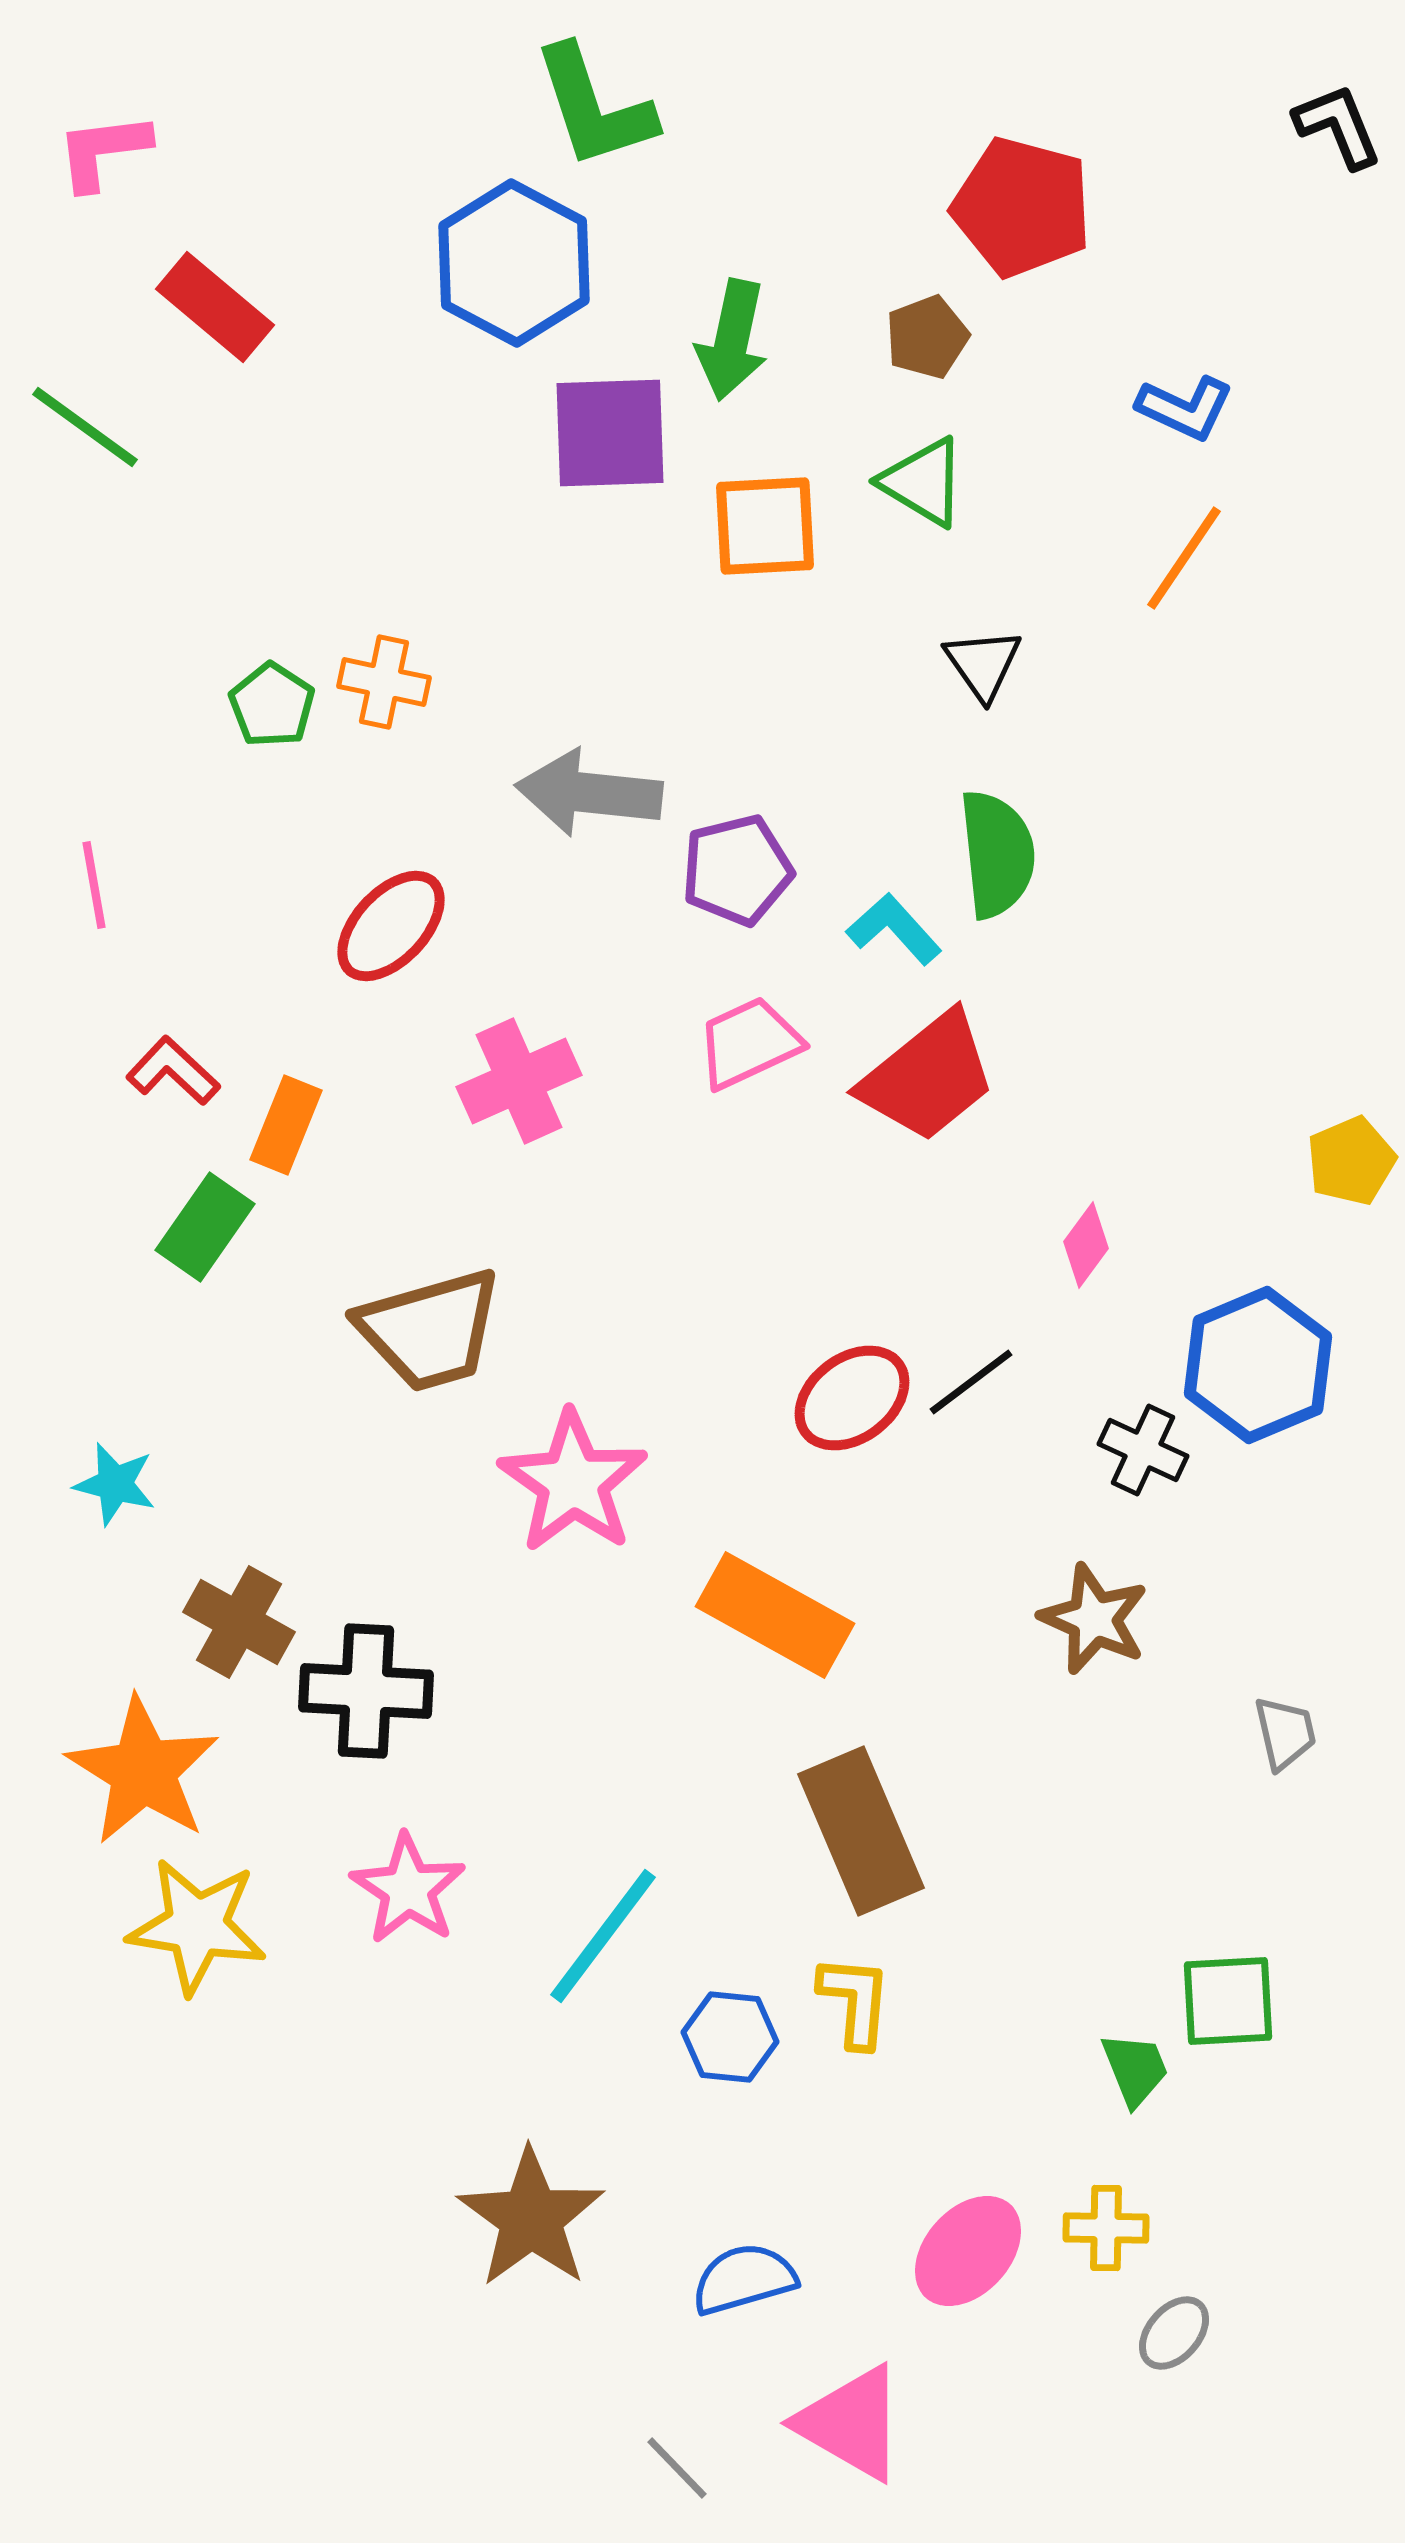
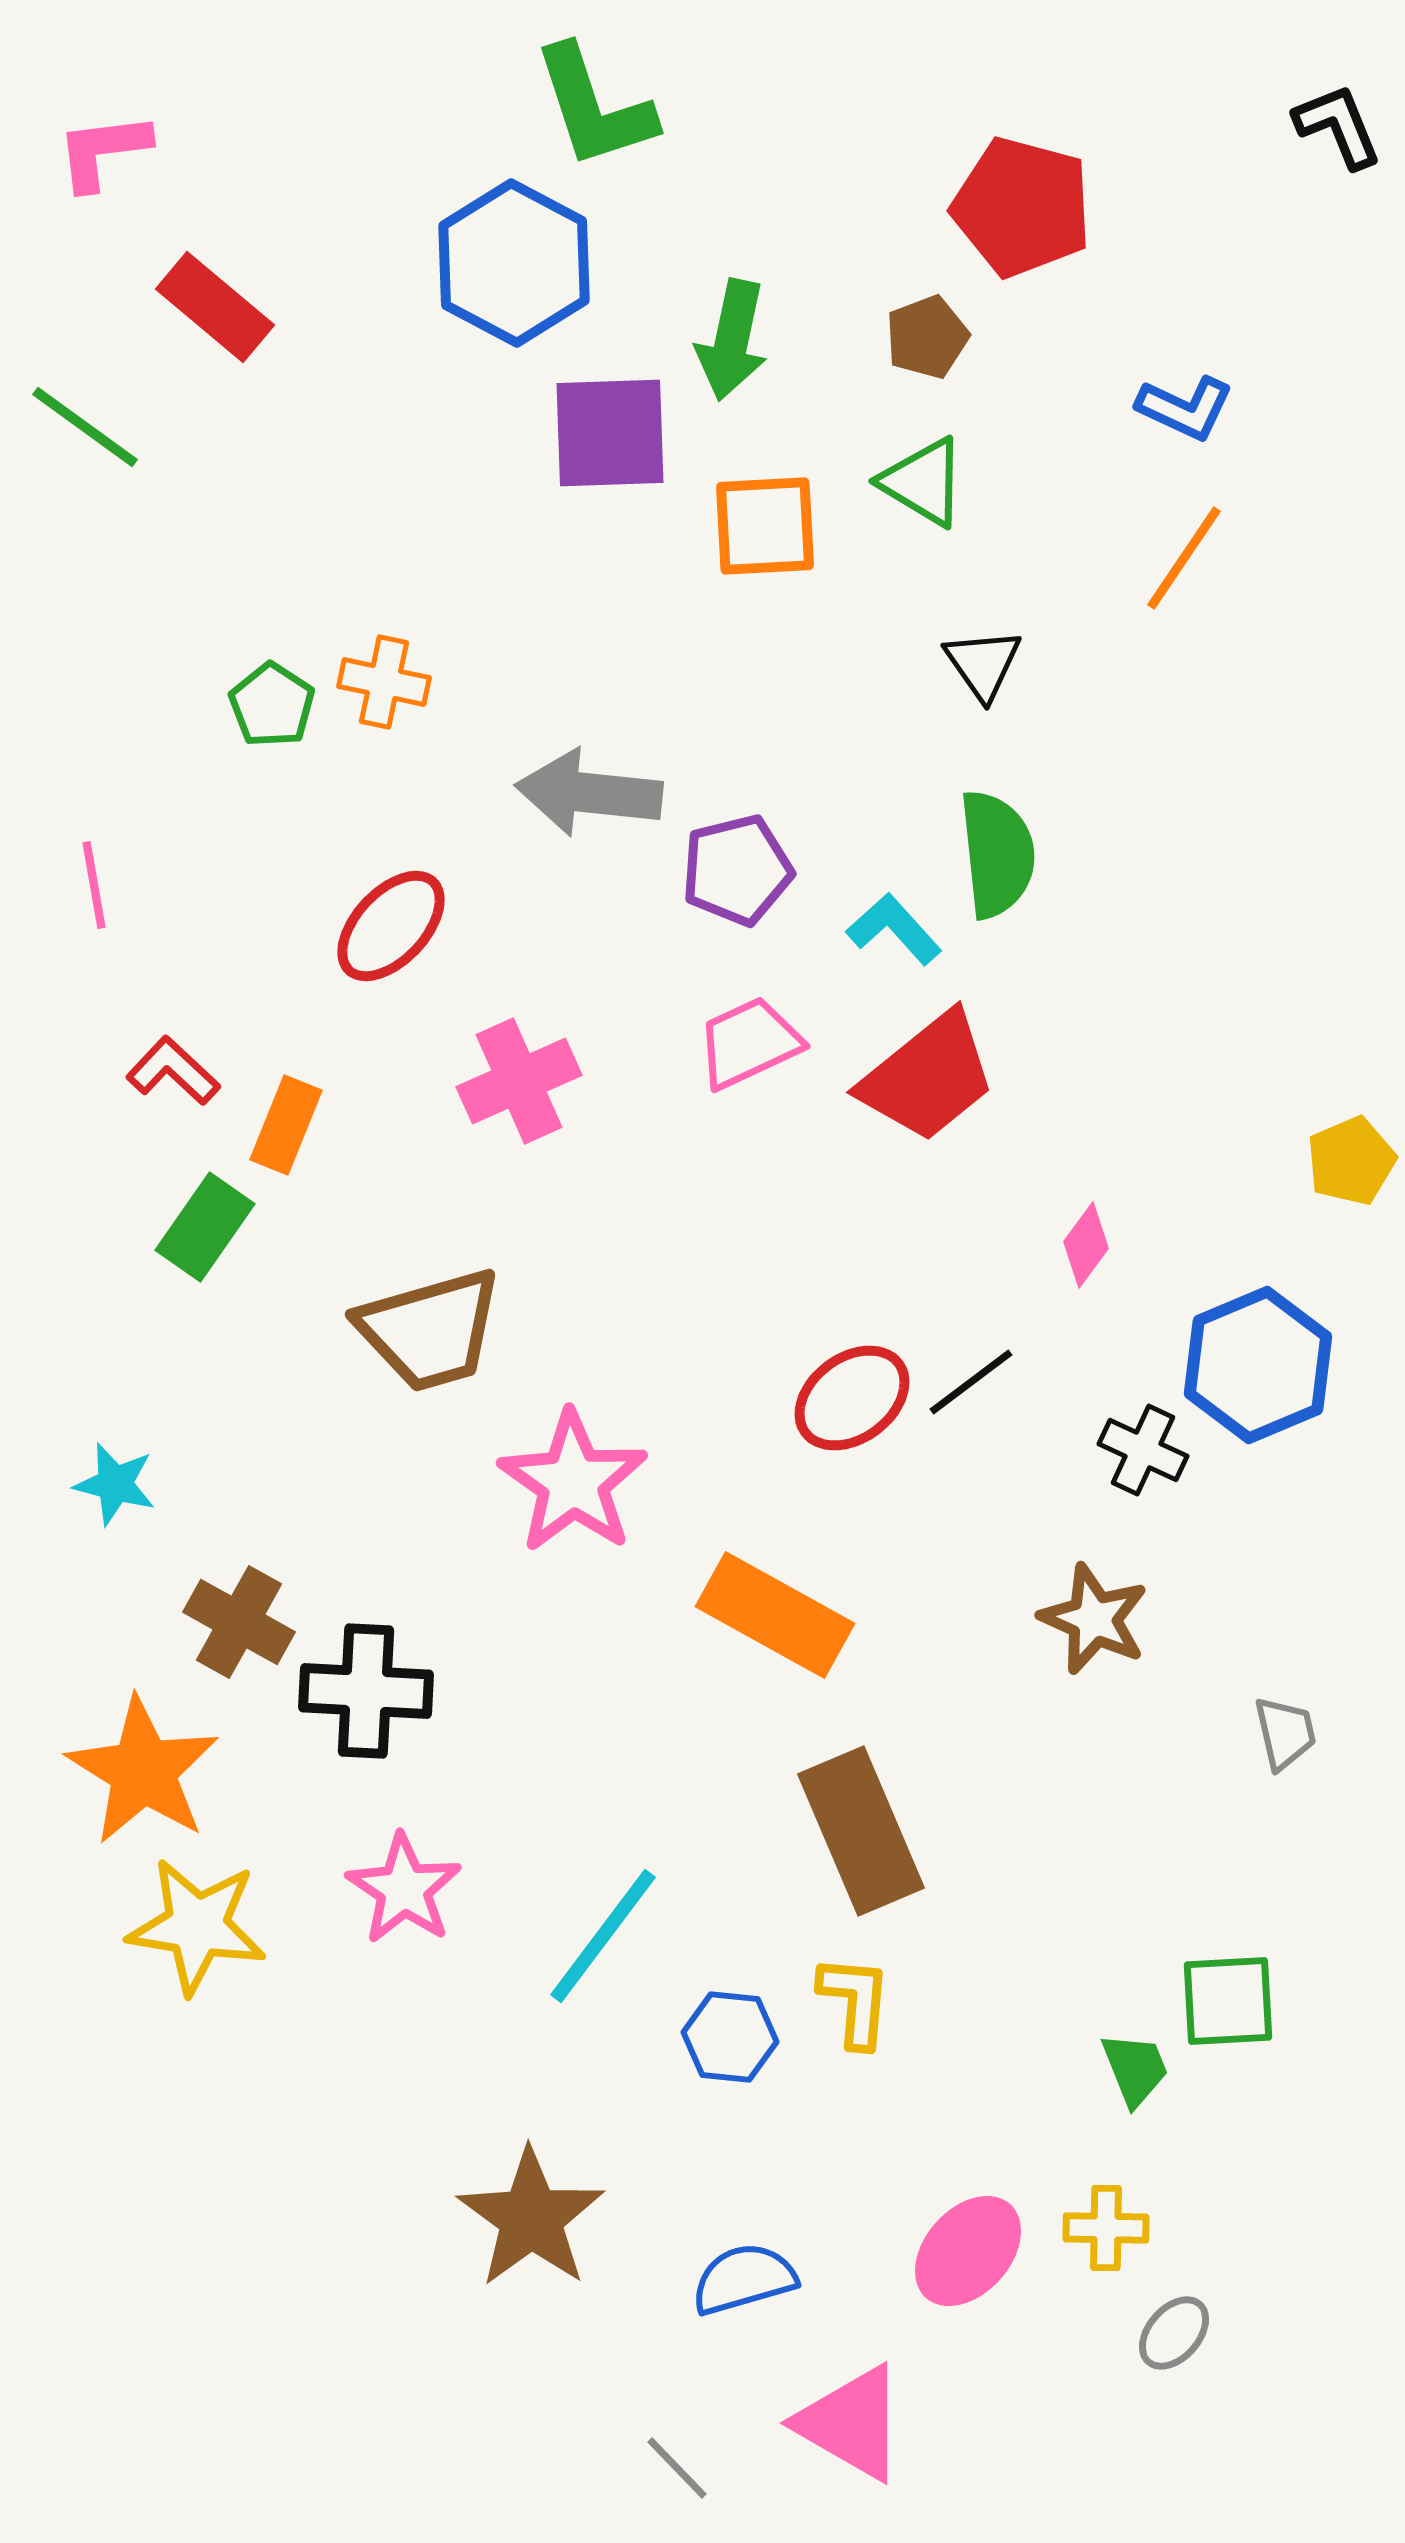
pink star at (408, 1889): moved 4 px left
